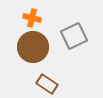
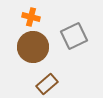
orange cross: moved 1 px left, 1 px up
brown rectangle: rotated 75 degrees counterclockwise
